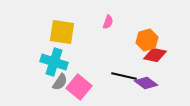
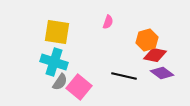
yellow square: moved 5 px left
purple diamond: moved 16 px right, 10 px up
